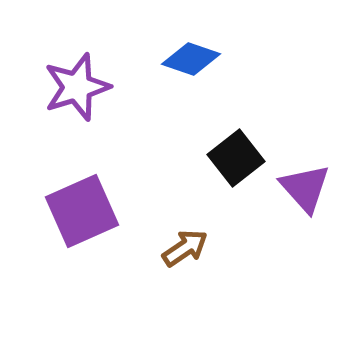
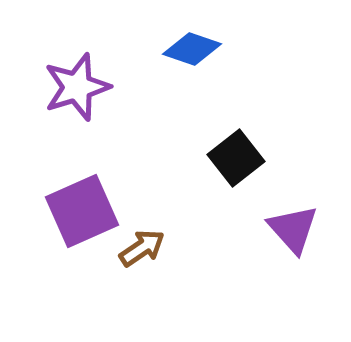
blue diamond: moved 1 px right, 10 px up
purple triangle: moved 12 px left, 41 px down
brown arrow: moved 43 px left
